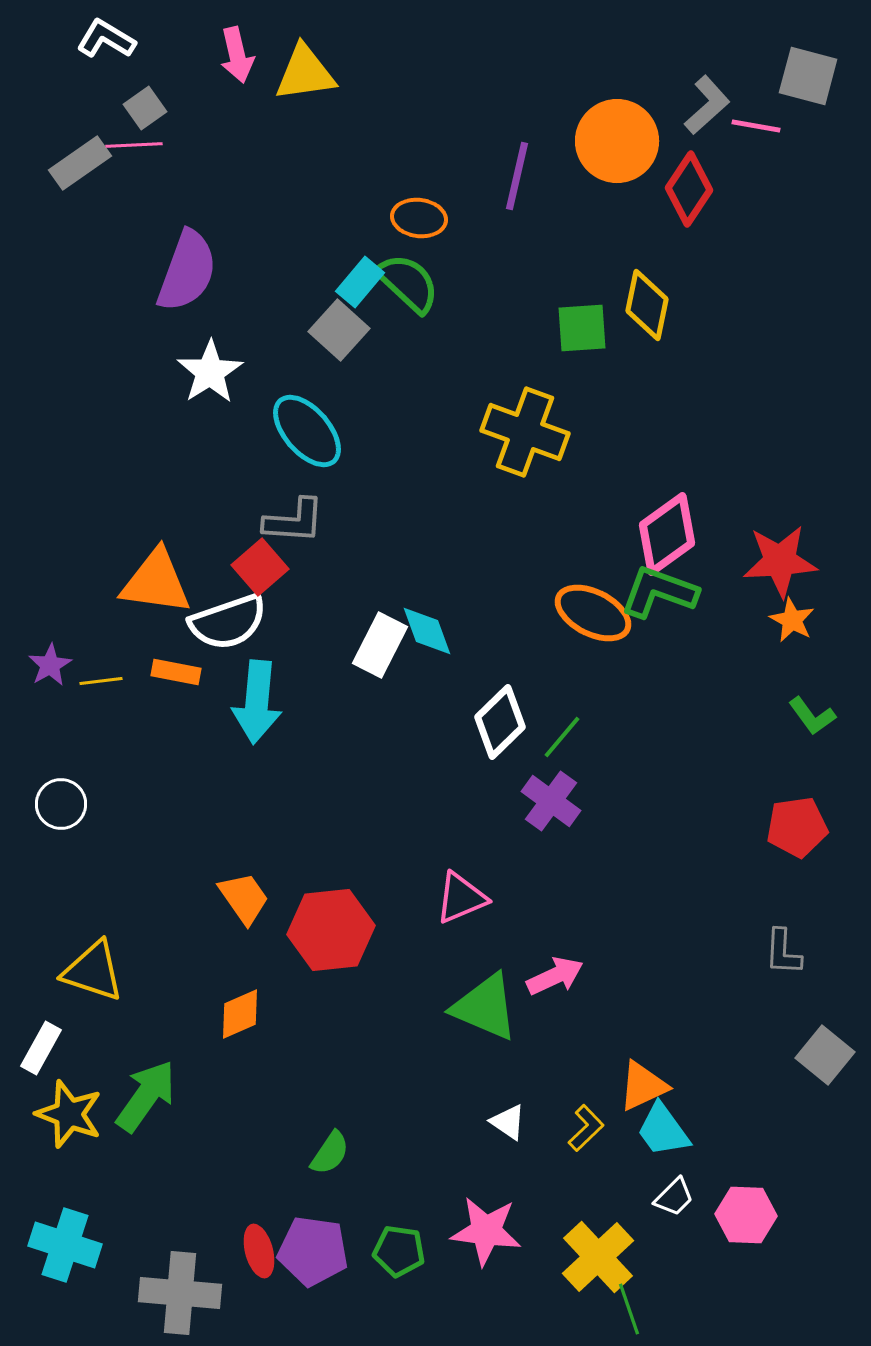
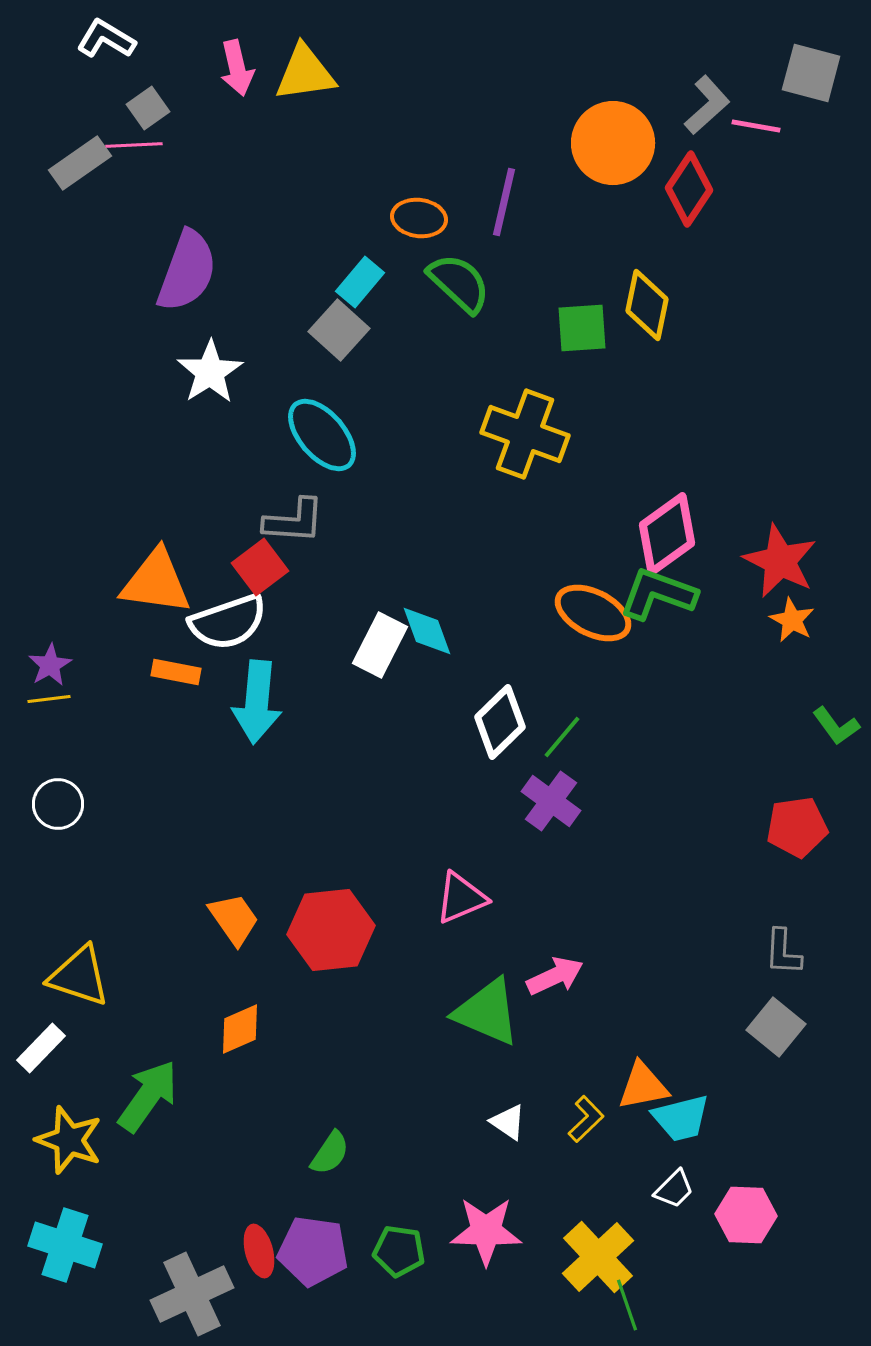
pink arrow at (237, 55): moved 13 px down
gray square at (808, 76): moved 3 px right, 3 px up
gray square at (145, 108): moved 3 px right
orange circle at (617, 141): moved 4 px left, 2 px down
purple line at (517, 176): moved 13 px left, 26 px down
green semicircle at (408, 283): moved 51 px right
cyan ellipse at (307, 431): moved 15 px right, 4 px down
yellow cross at (525, 432): moved 2 px down
red star at (780, 561): rotated 30 degrees clockwise
red square at (260, 567): rotated 4 degrees clockwise
green L-shape at (659, 592): moved 1 px left, 2 px down
yellow line at (101, 681): moved 52 px left, 18 px down
green L-shape at (812, 716): moved 24 px right, 10 px down
white circle at (61, 804): moved 3 px left
orange trapezoid at (244, 898): moved 10 px left, 21 px down
yellow triangle at (93, 971): moved 14 px left, 5 px down
green triangle at (485, 1007): moved 2 px right, 5 px down
orange diamond at (240, 1014): moved 15 px down
white rectangle at (41, 1048): rotated 15 degrees clockwise
gray square at (825, 1055): moved 49 px left, 28 px up
orange triangle at (643, 1086): rotated 14 degrees clockwise
green arrow at (146, 1096): moved 2 px right
yellow star at (69, 1114): moved 26 px down
yellow L-shape at (586, 1128): moved 9 px up
cyan trapezoid at (663, 1130): moved 18 px right, 12 px up; rotated 68 degrees counterclockwise
white trapezoid at (674, 1197): moved 8 px up
pink star at (486, 1231): rotated 6 degrees counterclockwise
gray cross at (180, 1293): moved 12 px right, 1 px down; rotated 30 degrees counterclockwise
green line at (629, 1309): moved 2 px left, 4 px up
